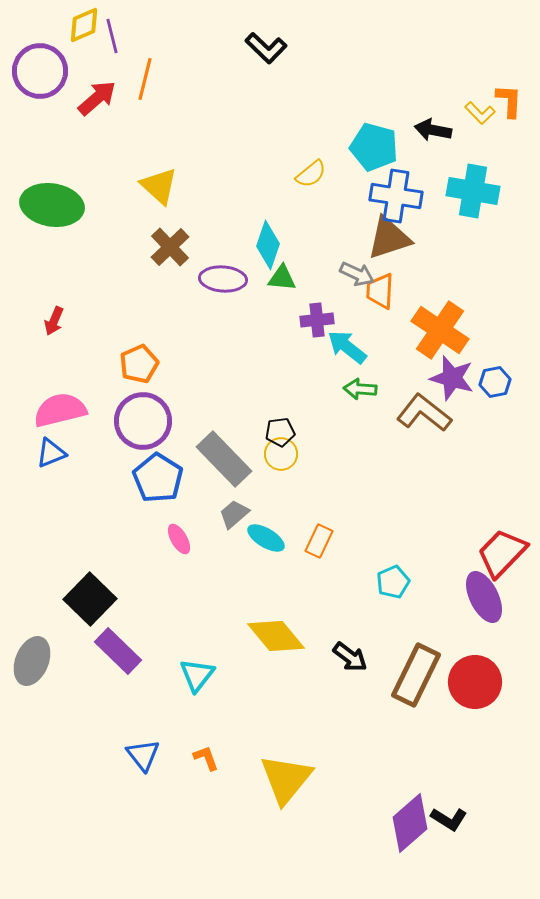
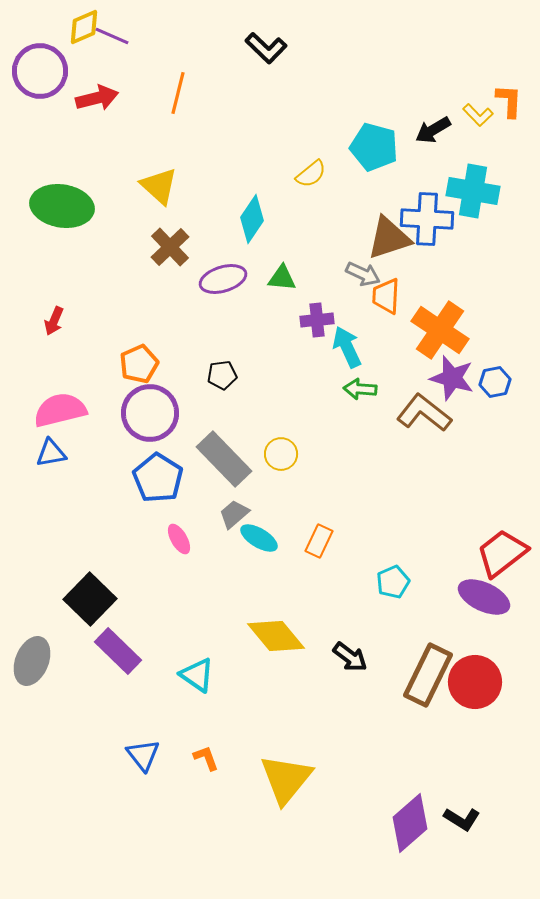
yellow diamond at (84, 25): moved 2 px down
purple line at (112, 36): rotated 52 degrees counterclockwise
orange line at (145, 79): moved 33 px right, 14 px down
red arrow at (97, 98): rotated 27 degrees clockwise
yellow L-shape at (480, 113): moved 2 px left, 2 px down
black arrow at (433, 130): rotated 42 degrees counterclockwise
blue cross at (396, 196): moved 31 px right, 23 px down; rotated 6 degrees counterclockwise
green ellipse at (52, 205): moved 10 px right, 1 px down
cyan diamond at (268, 245): moved 16 px left, 26 px up; rotated 15 degrees clockwise
gray arrow at (357, 274): moved 6 px right
purple ellipse at (223, 279): rotated 21 degrees counterclockwise
orange trapezoid at (380, 291): moved 6 px right, 5 px down
cyan arrow at (347, 347): rotated 27 degrees clockwise
purple circle at (143, 421): moved 7 px right, 8 px up
black pentagon at (280, 432): moved 58 px left, 57 px up
blue triangle at (51, 453): rotated 12 degrees clockwise
cyan ellipse at (266, 538): moved 7 px left
red trapezoid at (502, 553): rotated 8 degrees clockwise
purple ellipse at (484, 597): rotated 39 degrees counterclockwise
cyan triangle at (197, 675): rotated 33 degrees counterclockwise
brown rectangle at (416, 675): moved 12 px right
black L-shape at (449, 819): moved 13 px right
